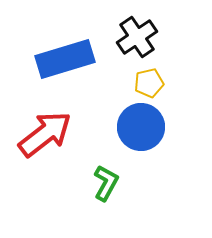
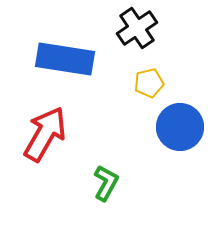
black cross: moved 9 px up
blue rectangle: rotated 26 degrees clockwise
blue circle: moved 39 px right
red arrow: rotated 22 degrees counterclockwise
